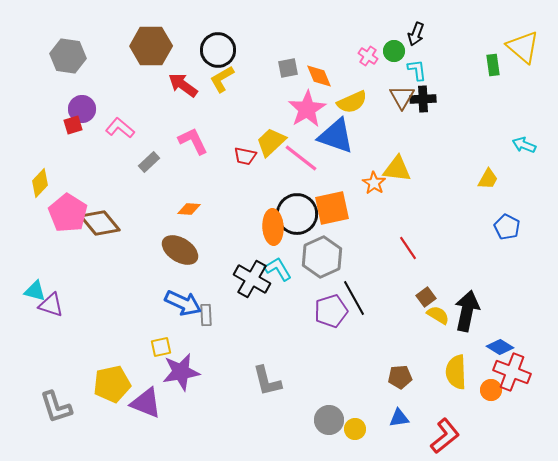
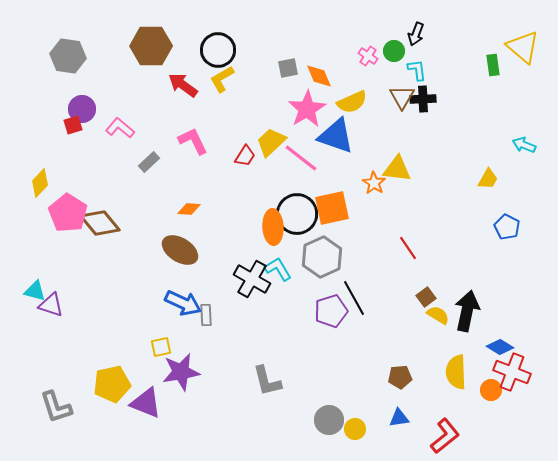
red trapezoid at (245, 156): rotated 70 degrees counterclockwise
